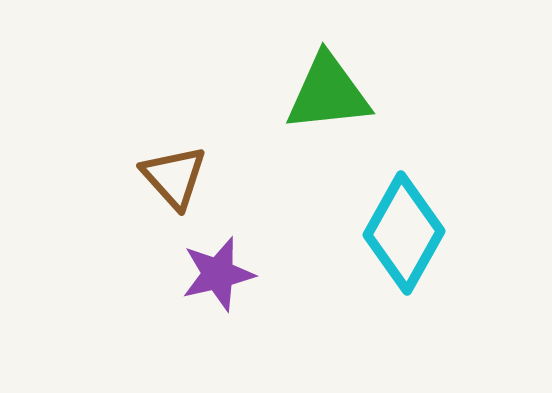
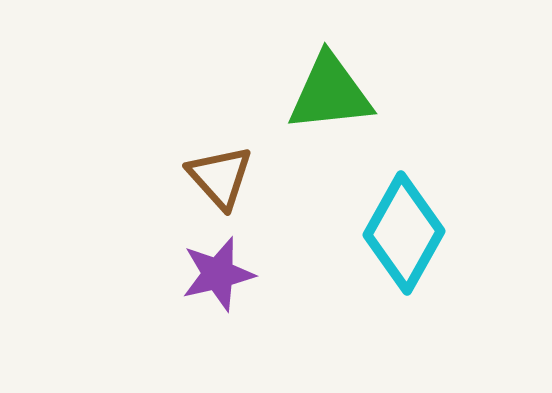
green triangle: moved 2 px right
brown triangle: moved 46 px right
